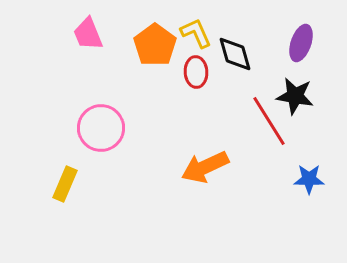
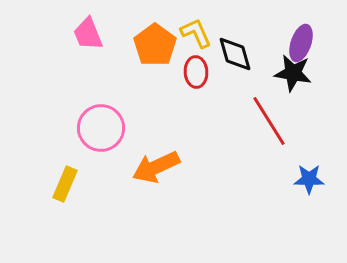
black star: moved 2 px left, 23 px up
orange arrow: moved 49 px left
